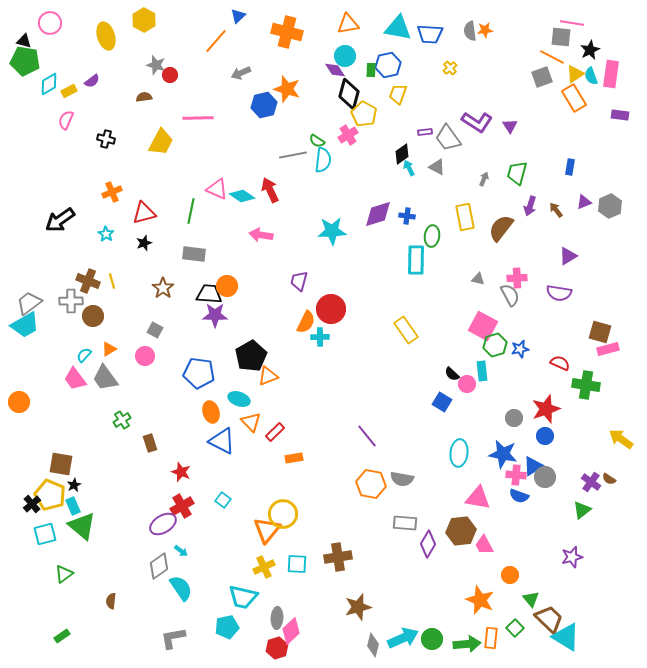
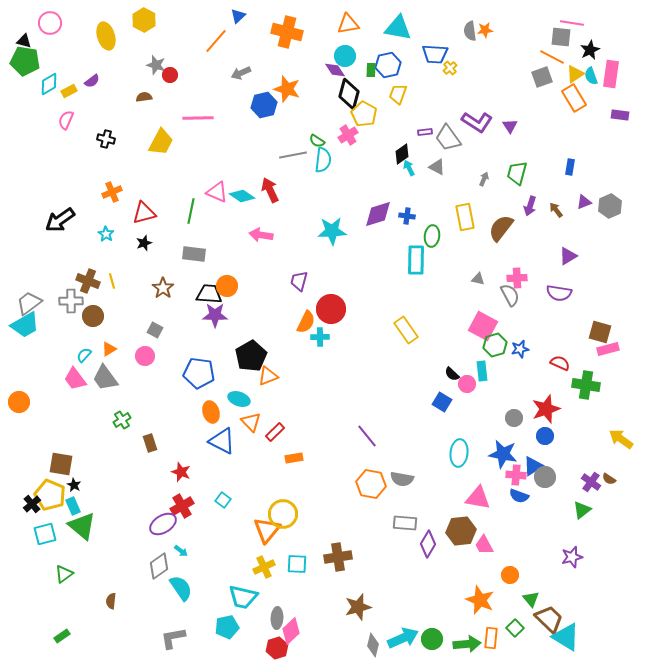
blue trapezoid at (430, 34): moved 5 px right, 20 px down
pink triangle at (217, 189): moved 3 px down
black star at (74, 485): rotated 16 degrees counterclockwise
